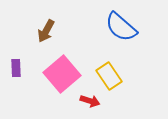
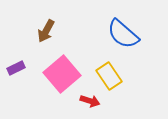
blue semicircle: moved 2 px right, 7 px down
purple rectangle: rotated 66 degrees clockwise
